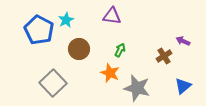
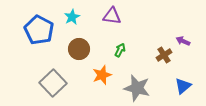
cyan star: moved 6 px right, 3 px up
brown cross: moved 1 px up
orange star: moved 8 px left, 2 px down; rotated 30 degrees clockwise
